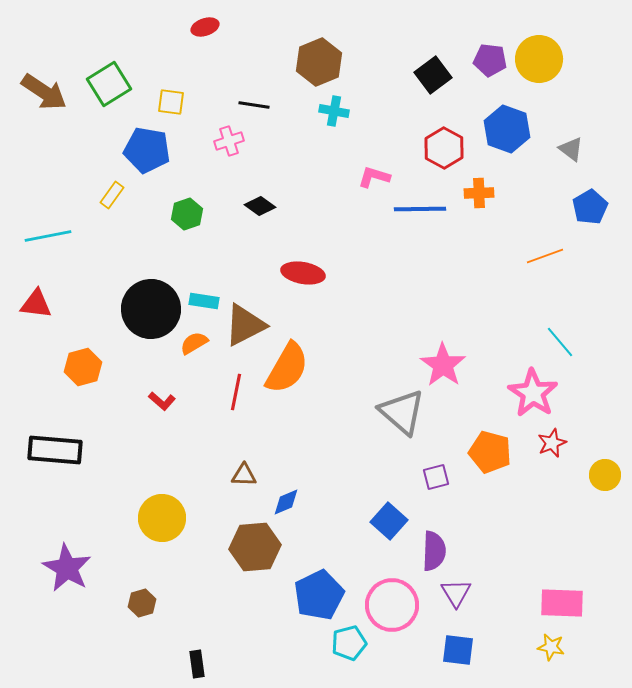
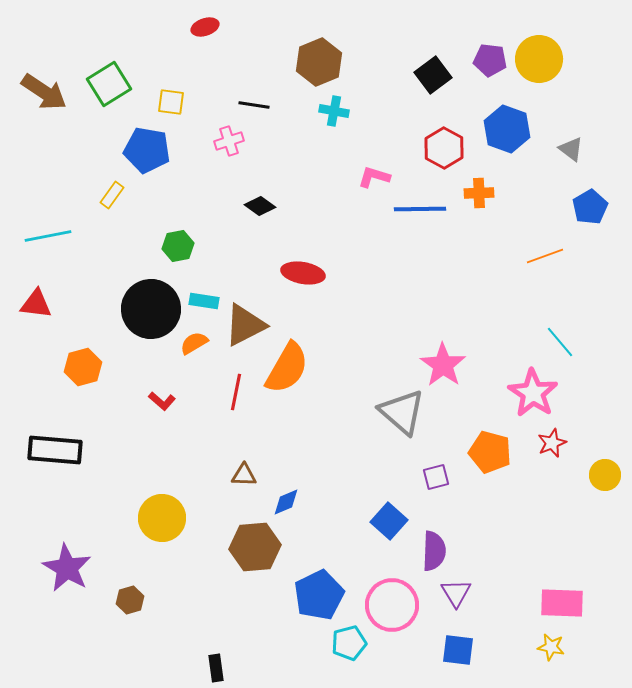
green hexagon at (187, 214): moved 9 px left, 32 px down; rotated 8 degrees clockwise
brown hexagon at (142, 603): moved 12 px left, 3 px up
black rectangle at (197, 664): moved 19 px right, 4 px down
